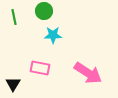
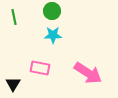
green circle: moved 8 px right
